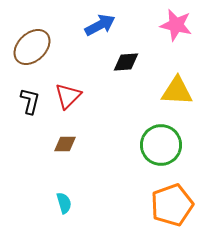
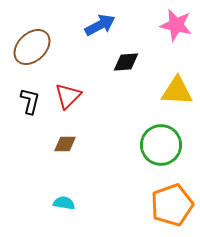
cyan semicircle: rotated 65 degrees counterclockwise
